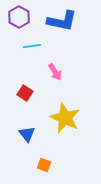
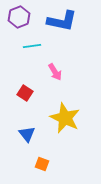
purple hexagon: rotated 10 degrees clockwise
orange square: moved 2 px left, 1 px up
